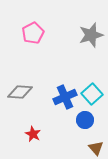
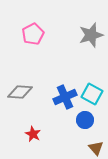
pink pentagon: moved 1 px down
cyan square: rotated 20 degrees counterclockwise
